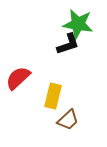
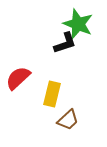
green star: rotated 12 degrees clockwise
black L-shape: moved 3 px left, 1 px up
yellow rectangle: moved 1 px left, 2 px up
